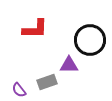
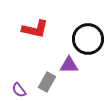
red L-shape: rotated 12 degrees clockwise
black circle: moved 2 px left, 1 px up
gray rectangle: rotated 42 degrees counterclockwise
